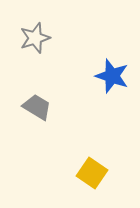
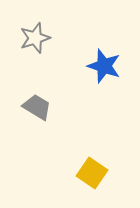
blue star: moved 8 px left, 10 px up
